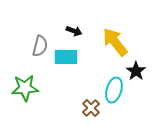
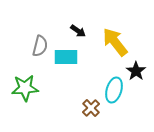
black arrow: moved 4 px right; rotated 14 degrees clockwise
